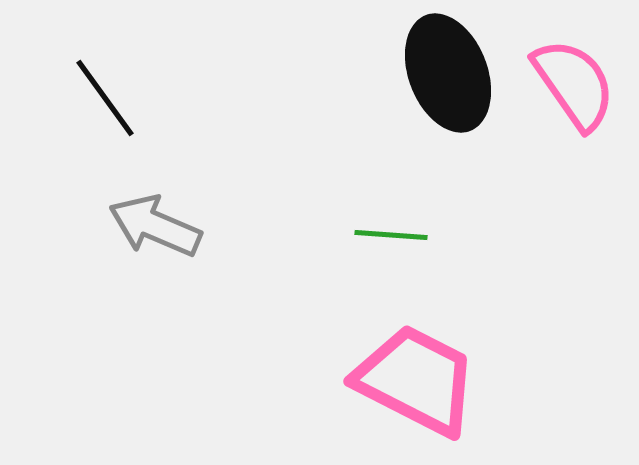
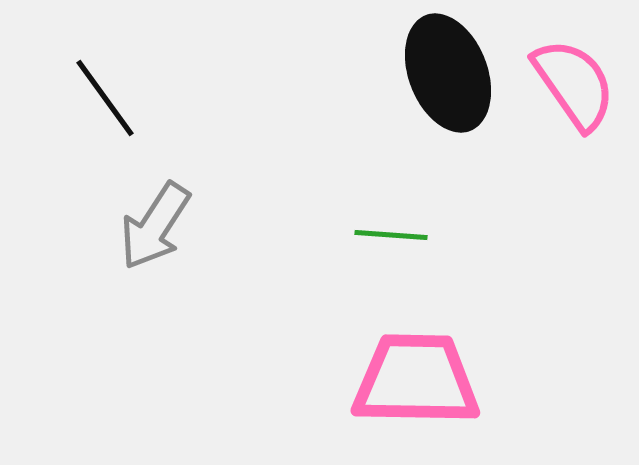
gray arrow: rotated 80 degrees counterclockwise
pink trapezoid: rotated 26 degrees counterclockwise
